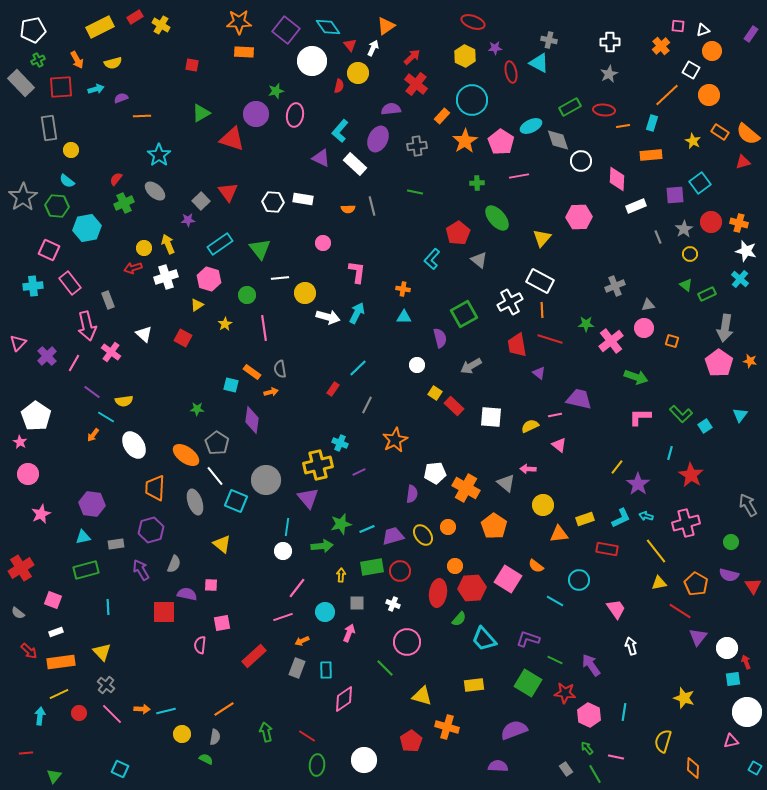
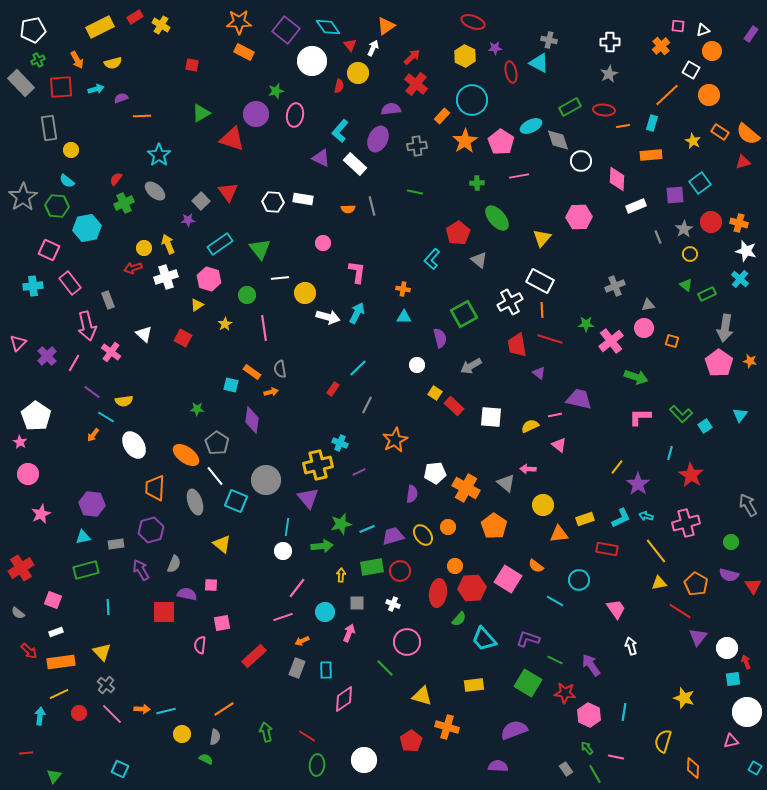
orange rectangle at (244, 52): rotated 24 degrees clockwise
